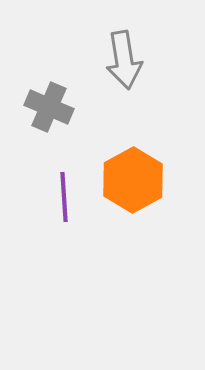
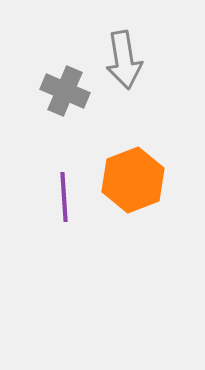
gray cross: moved 16 px right, 16 px up
orange hexagon: rotated 8 degrees clockwise
